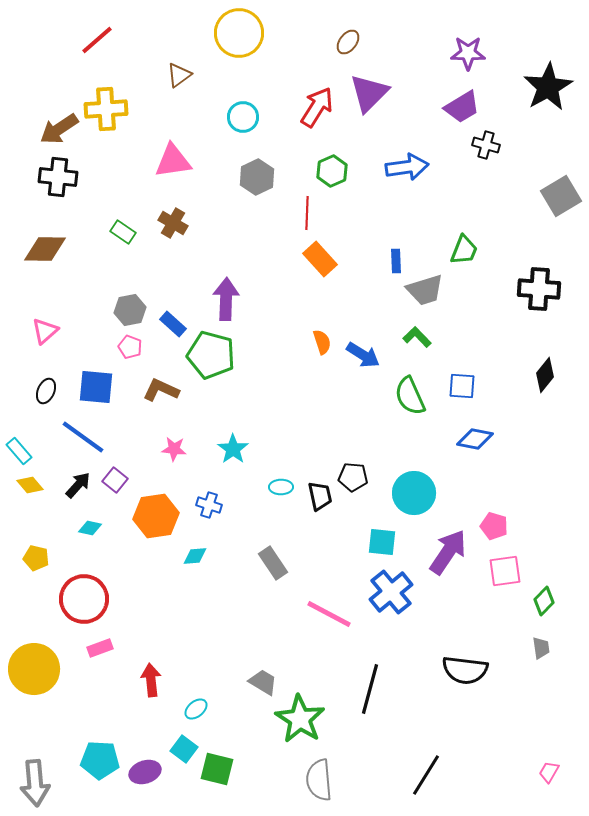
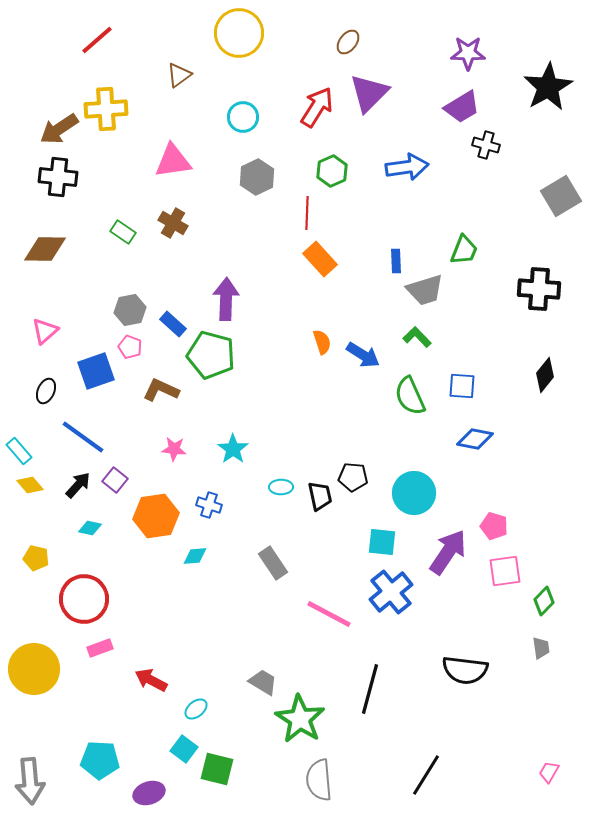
blue square at (96, 387): moved 16 px up; rotated 24 degrees counterclockwise
red arrow at (151, 680): rotated 56 degrees counterclockwise
purple ellipse at (145, 772): moved 4 px right, 21 px down
gray arrow at (35, 783): moved 5 px left, 2 px up
